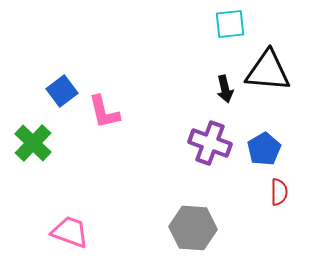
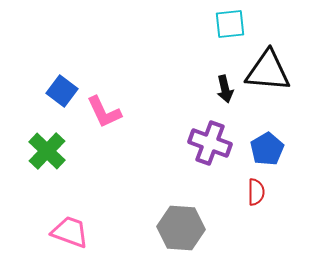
blue square: rotated 16 degrees counterclockwise
pink L-shape: rotated 12 degrees counterclockwise
green cross: moved 14 px right, 8 px down
blue pentagon: moved 3 px right
red semicircle: moved 23 px left
gray hexagon: moved 12 px left
